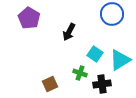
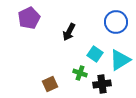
blue circle: moved 4 px right, 8 px down
purple pentagon: rotated 15 degrees clockwise
